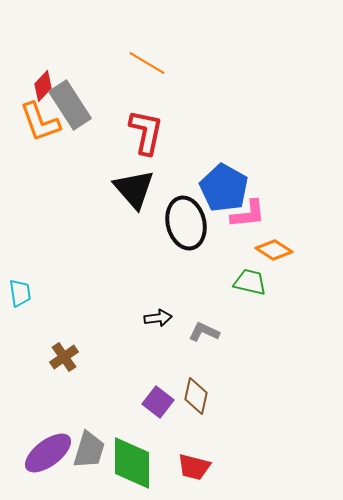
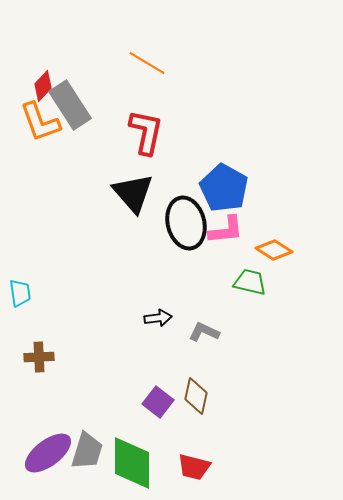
black triangle: moved 1 px left, 4 px down
pink L-shape: moved 22 px left, 16 px down
brown cross: moved 25 px left; rotated 32 degrees clockwise
gray trapezoid: moved 2 px left, 1 px down
